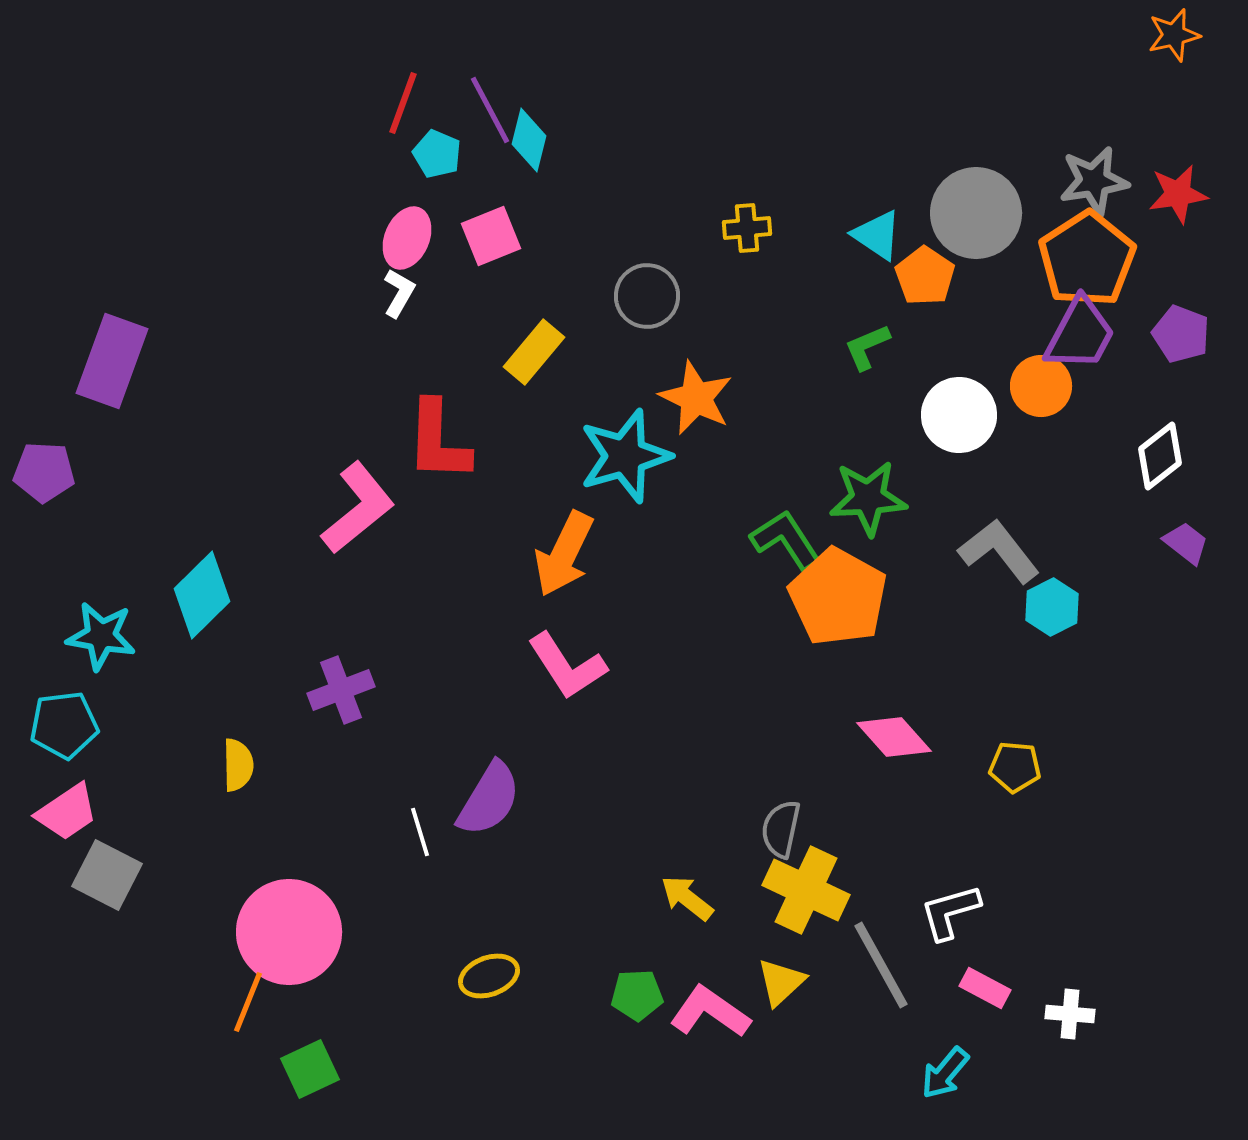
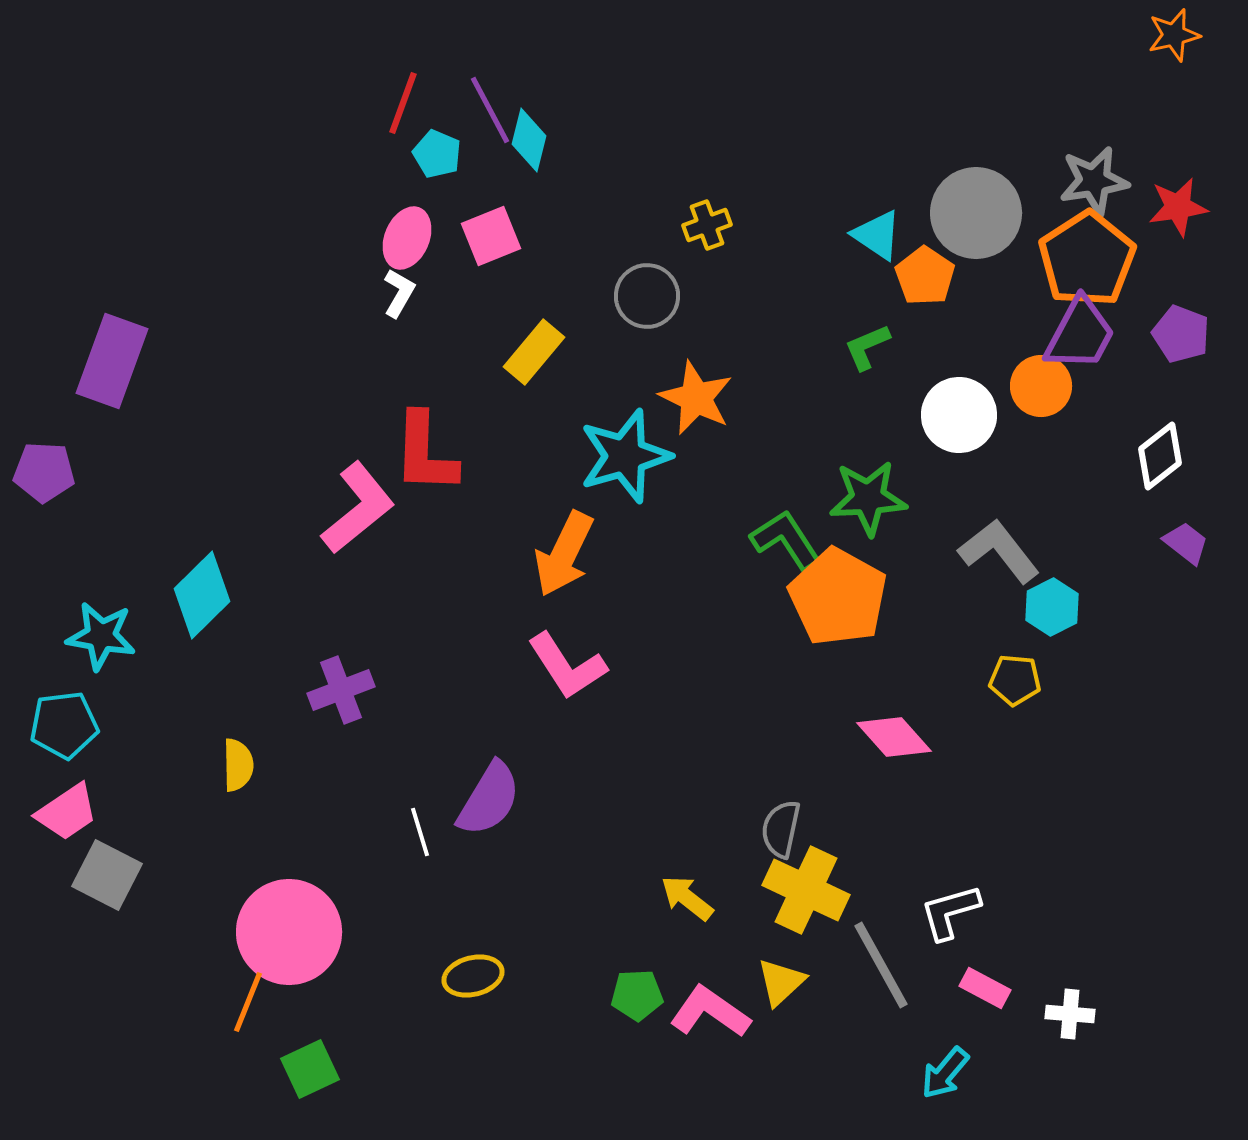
red star at (1178, 194): moved 13 px down
yellow cross at (747, 228): moved 40 px left, 3 px up; rotated 15 degrees counterclockwise
red L-shape at (438, 441): moved 13 px left, 12 px down
yellow pentagon at (1015, 767): moved 87 px up
yellow ellipse at (489, 976): moved 16 px left; rotated 6 degrees clockwise
